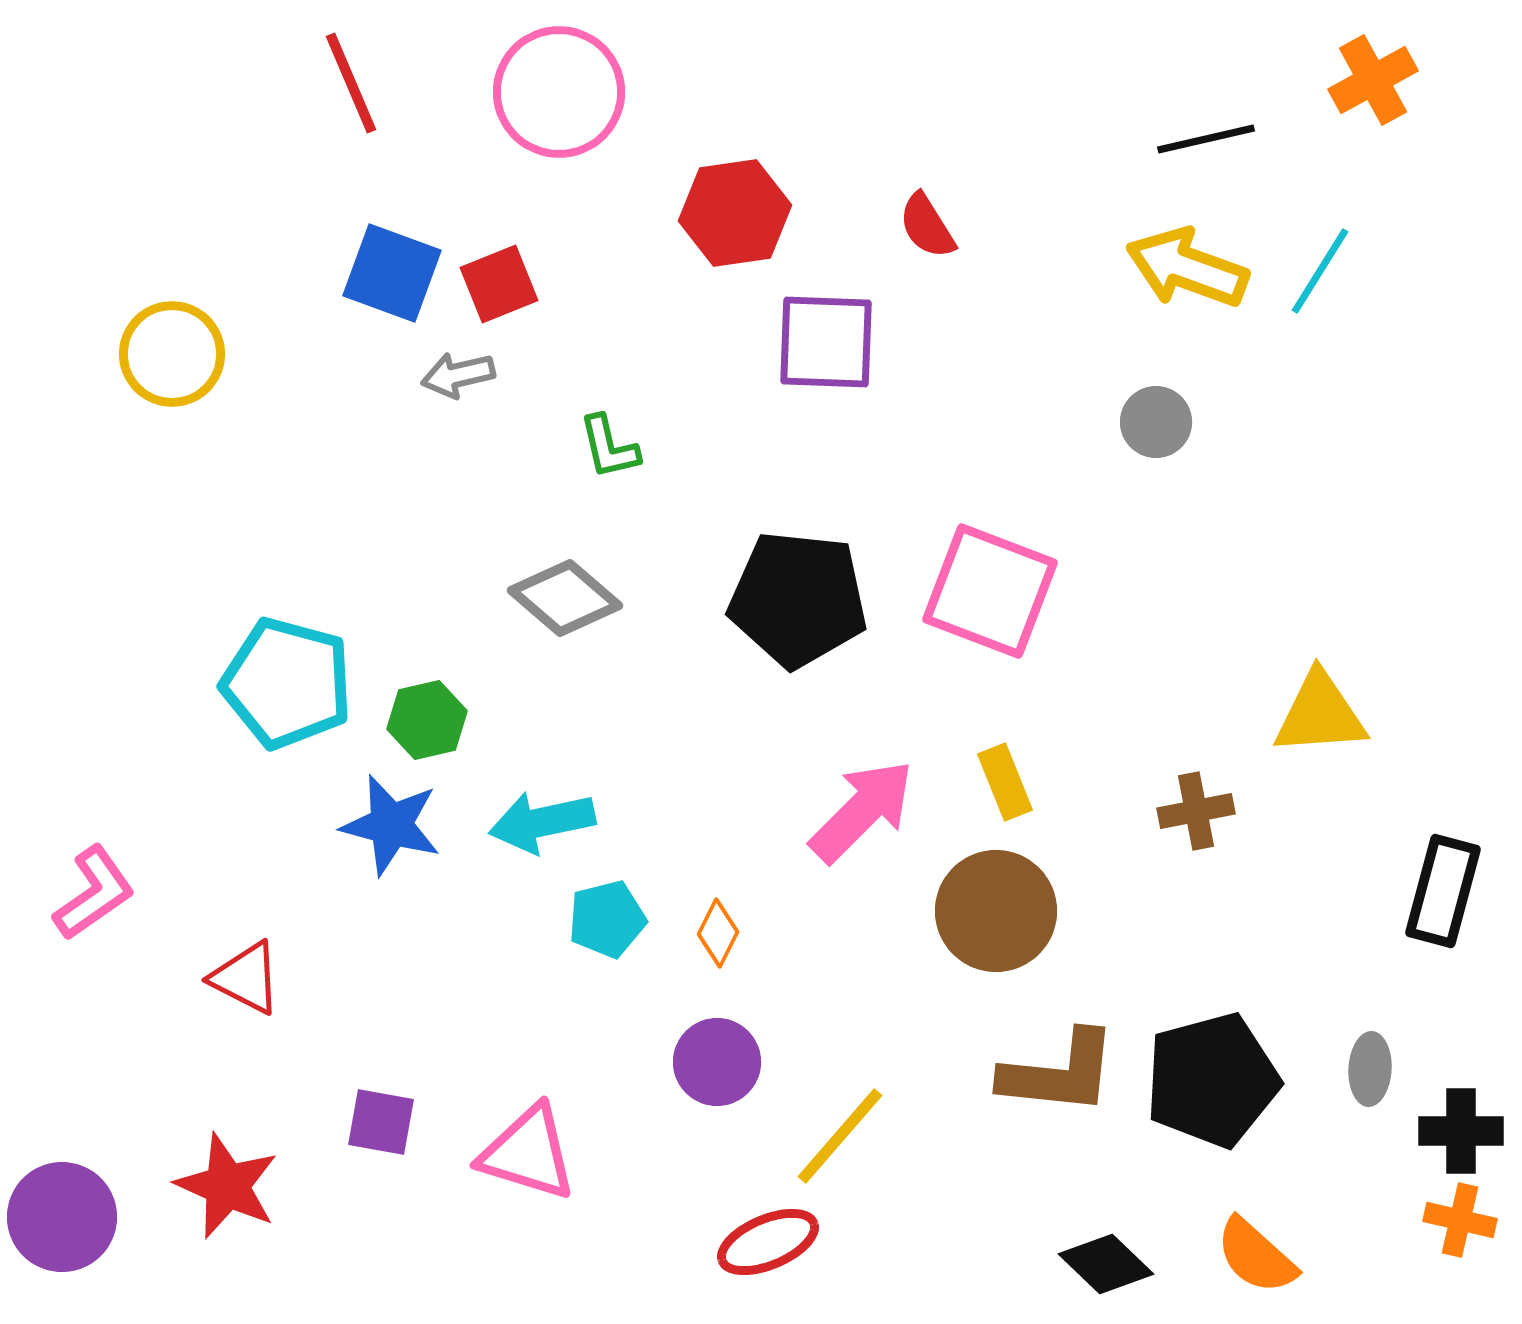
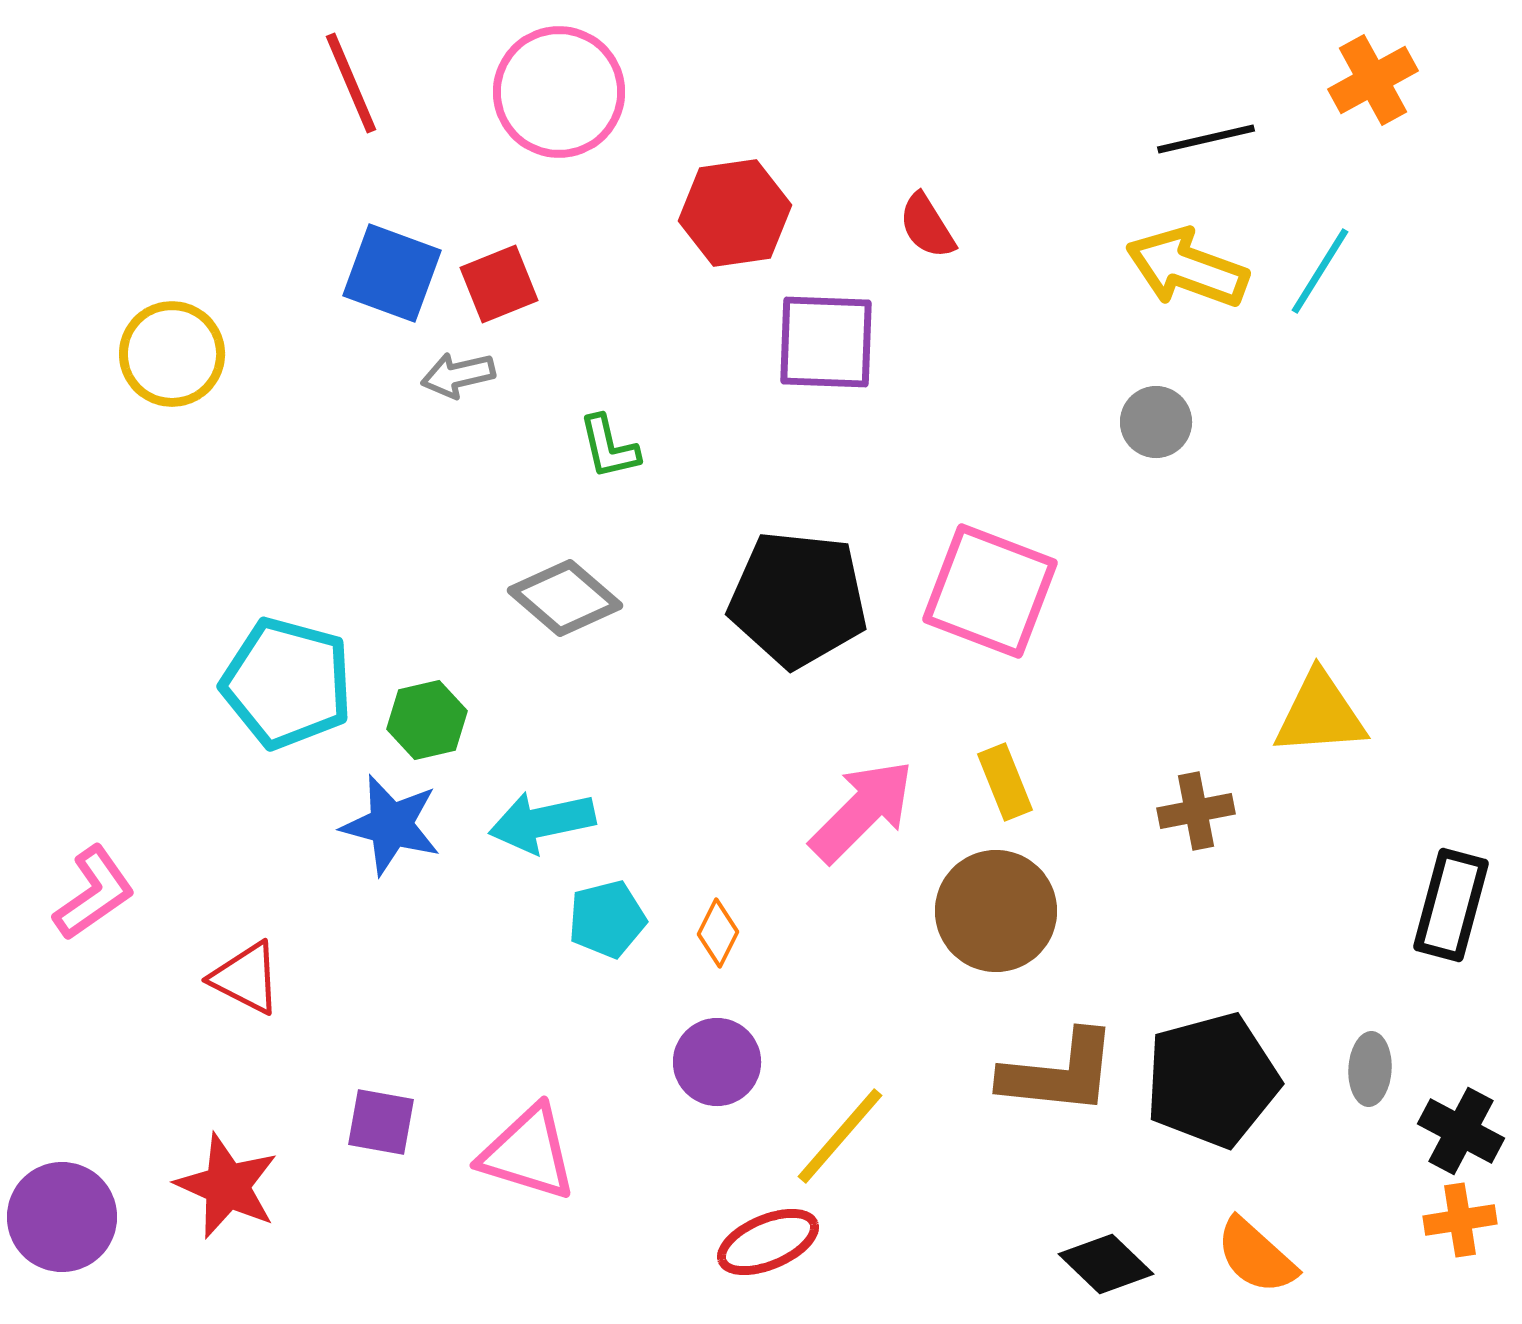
black rectangle at (1443, 891): moved 8 px right, 14 px down
black cross at (1461, 1131): rotated 28 degrees clockwise
orange cross at (1460, 1220): rotated 22 degrees counterclockwise
